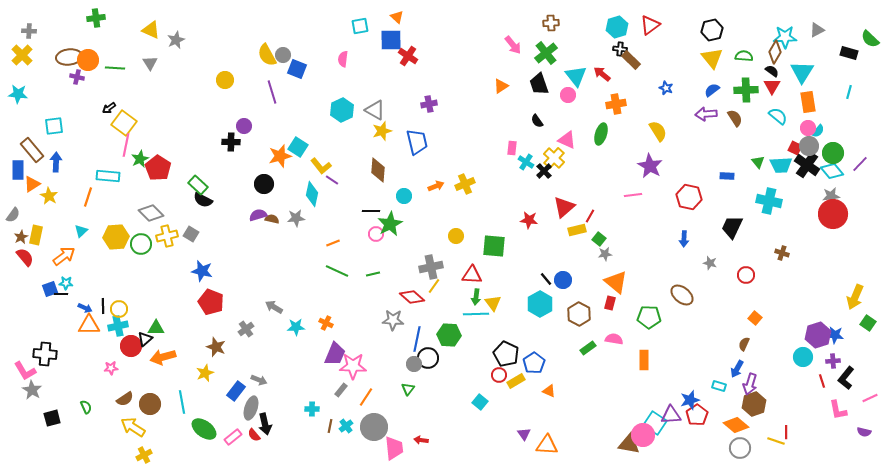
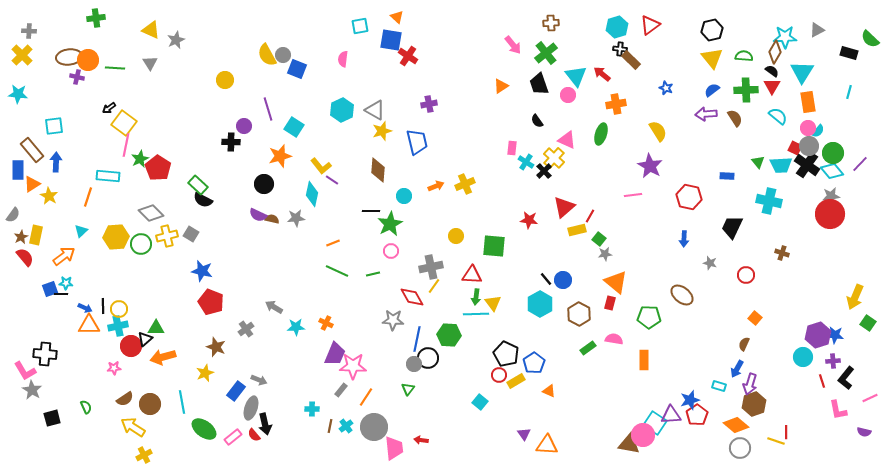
blue square at (391, 40): rotated 10 degrees clockwise
purple line at (272, 92): moved 4 px left, 17 px down
cyan square at (298, 147): moved 4 px left, 20 px up
red circle at (833, 214): moved 3 px left
purple semicircle at (258, 215): rotated 138 degrees counterclockwise
pink circle at (376, 234): moved 15 px right, 17 px down
red diamond at (412, 297): rotated 20 degrees clockwise
pink star at (111, 368): moved 3 px right
